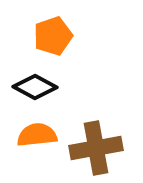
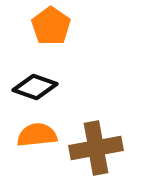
orange pentagon: moved 2 px left, 10 px up; rotated 18 degrees counterclockwise
black diamond: rotated 9 degrees counterclockwise
